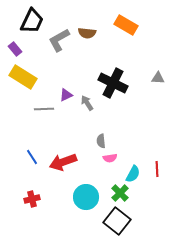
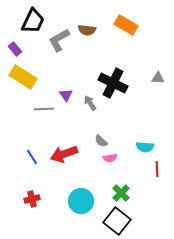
black trapezoid: moved 1 px right
brown semicircle: moved 3 px up
purple triangle: rotated 40 degrees counterclockwise
gray arrow: moved 3 px right
gray semicircle: rotated 40 degrees counterclockwise
red arrow: moved 1 px right, 8 px up
cyan semicircle: moved 12 px right, 27 px up; rotated 66 degrees clockwise
green cross: moved 1 px right
cyan circle: moved 5 px left, 4 px down
